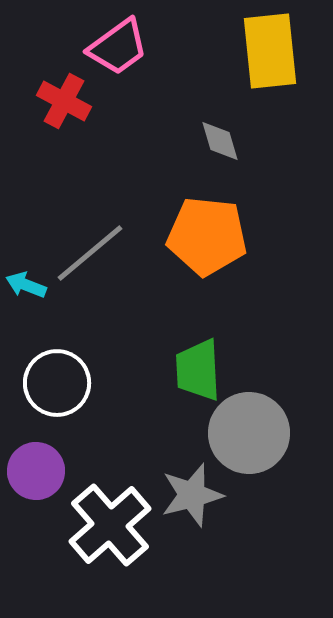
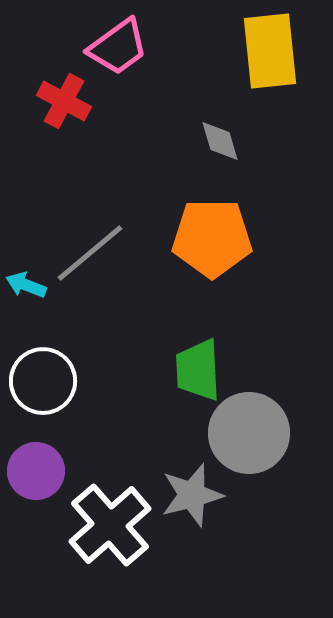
orange pentagon: moved 5 px right, 2 px down; rotated 6 degrees counterclockwise
white circle: moved 14 px left, 2 px up
